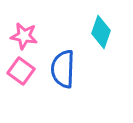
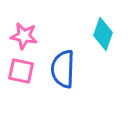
cyan diamond: moved 2 px right, 2 px down
pink square: rotated 24 degrees counterclockwise
